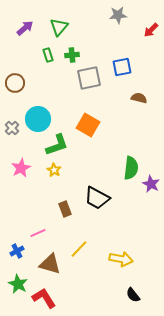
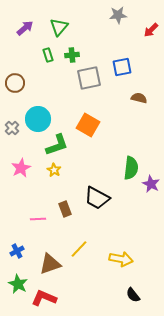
pink line: moved 14 px up; rotated 21 degrees clockwise
brown triangle: rotated 35 degrees counterclockwise
red L-shape: rotated 35 degrees counterclockwise
